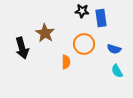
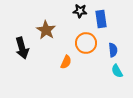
black star: moved 2 px left
blue rectangle: moved 1 px down
brown star: moved 1 px right, 3 px up
orange circle: moved 2 px right, 1 px up
blue semicircle: moved 1 px left, 1 px down; rotated 112 degrees counterclockwise
orange semicircle: rotated 24 degrees clockwise
